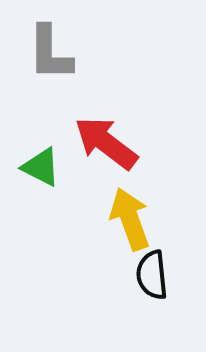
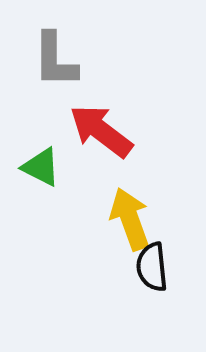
gray L-shape: moved 5 px right, 7 px down
red arrow: moved 5 px left, 12 px up
black semicircle: moved 8 px up
